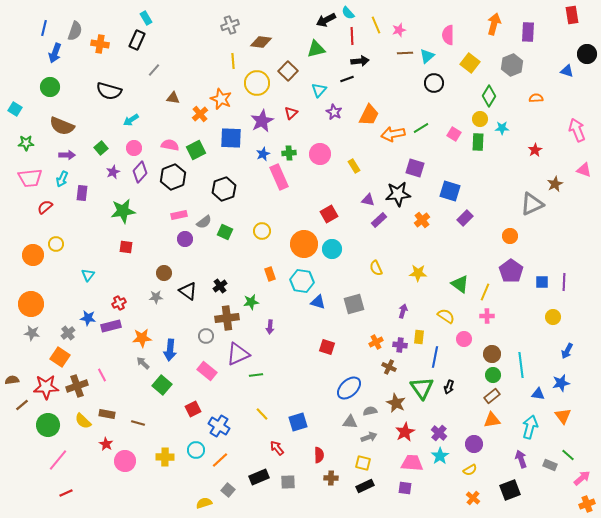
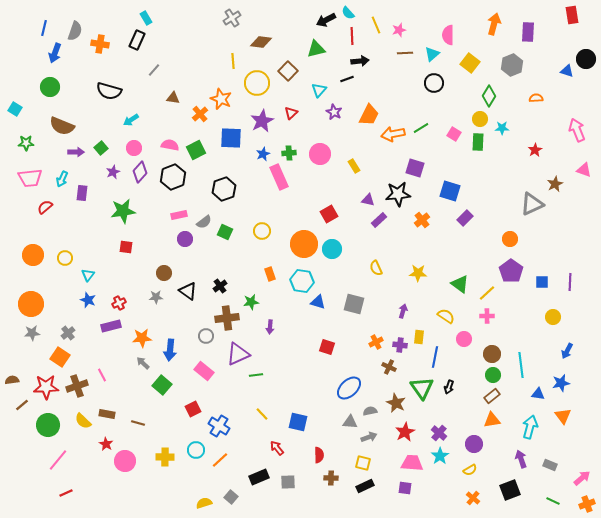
gray cross at (230, 25): moved 2 px right, 7 px up; rotated 12 degrees counterclockwise
black circle at (587, 54): moved 1 px left, 5 px down
cyan triangle at (427, 56): moved 5 px right, 2 px up
purple arrow at (67, 155): moved 9 px right, 3 px up
orange circle at (510, 236): moved 3 px down
yellow circle at (56, 244): moved 9 px right, 14 px down
purple line at (564, 282): moved 6 px right
yellow line at (485, 292): moved 2 px right, 1 px down; rotated 24 degrees clockwise
gray square at (354, 304): rotated 30 degrees clockwise
blue star at (88, 318): moved 18 px up; rotated 14 degrees clockwise
gray star at (32, 333): rotated 14 degrees counterclockwise
pink rectangle at (207, 371): moved 3 px left
blue square at (298, 422): rotated 30 degrees clockwise
green line at (568, 455): moved 15 px left, 46 px down; rotated 16 degrees counterclockwise
gray square at (228, 490): moved 3 px right, 7 px down
